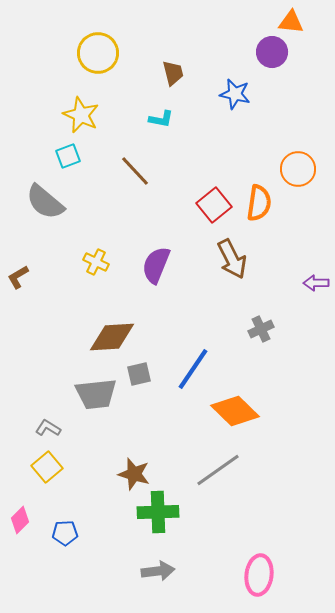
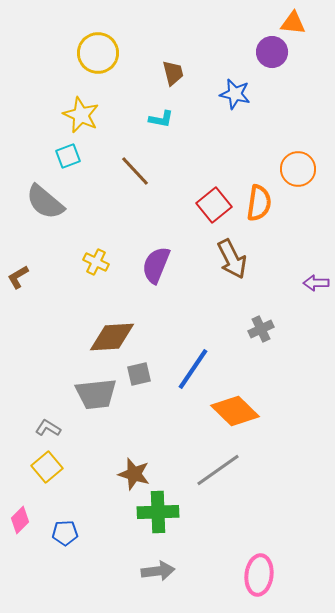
orange triangle: moved 2 px right, 1 px down
